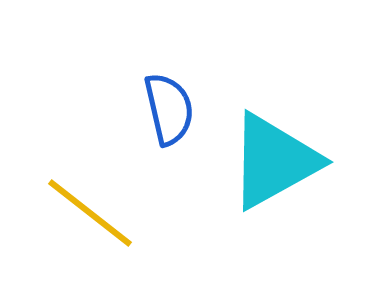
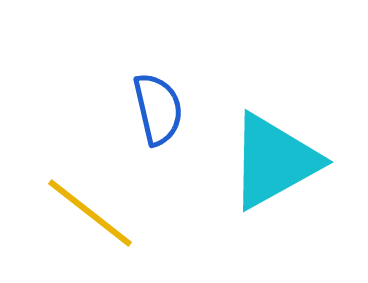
blue semicircle: moved 11 px left
